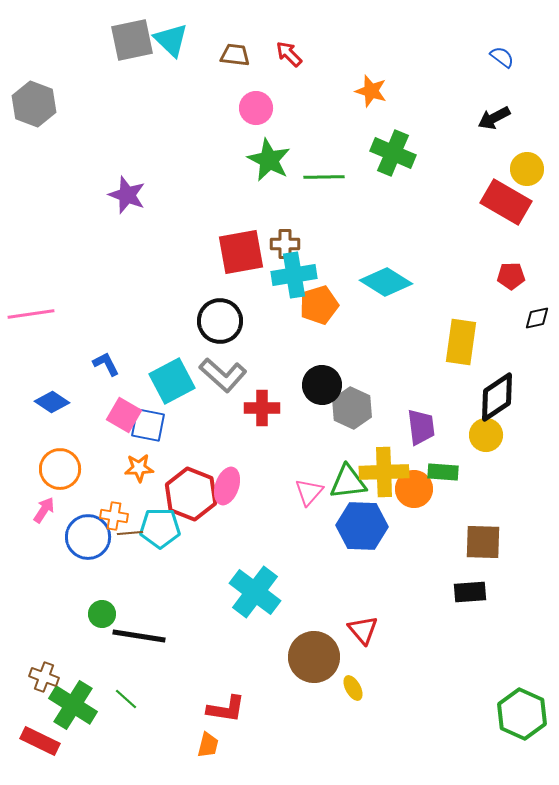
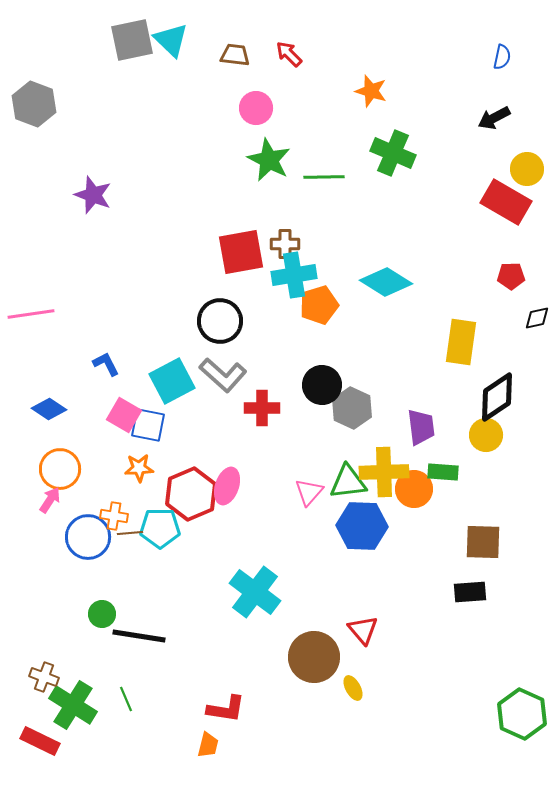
blue semicircle at (502, 57): rotated 65 degrees clockwise
purple star at (127, 195): moved 34 px left
blue diamond at (52, 402): moved 3 px left, 7 px down
red hexagon at (191, 494): rotated 15 degrees clockwise
pink arrow at (44, 510): moved 6 px right, 10 px up
green line at (126, 699): rotated 25 degrees clockwise
